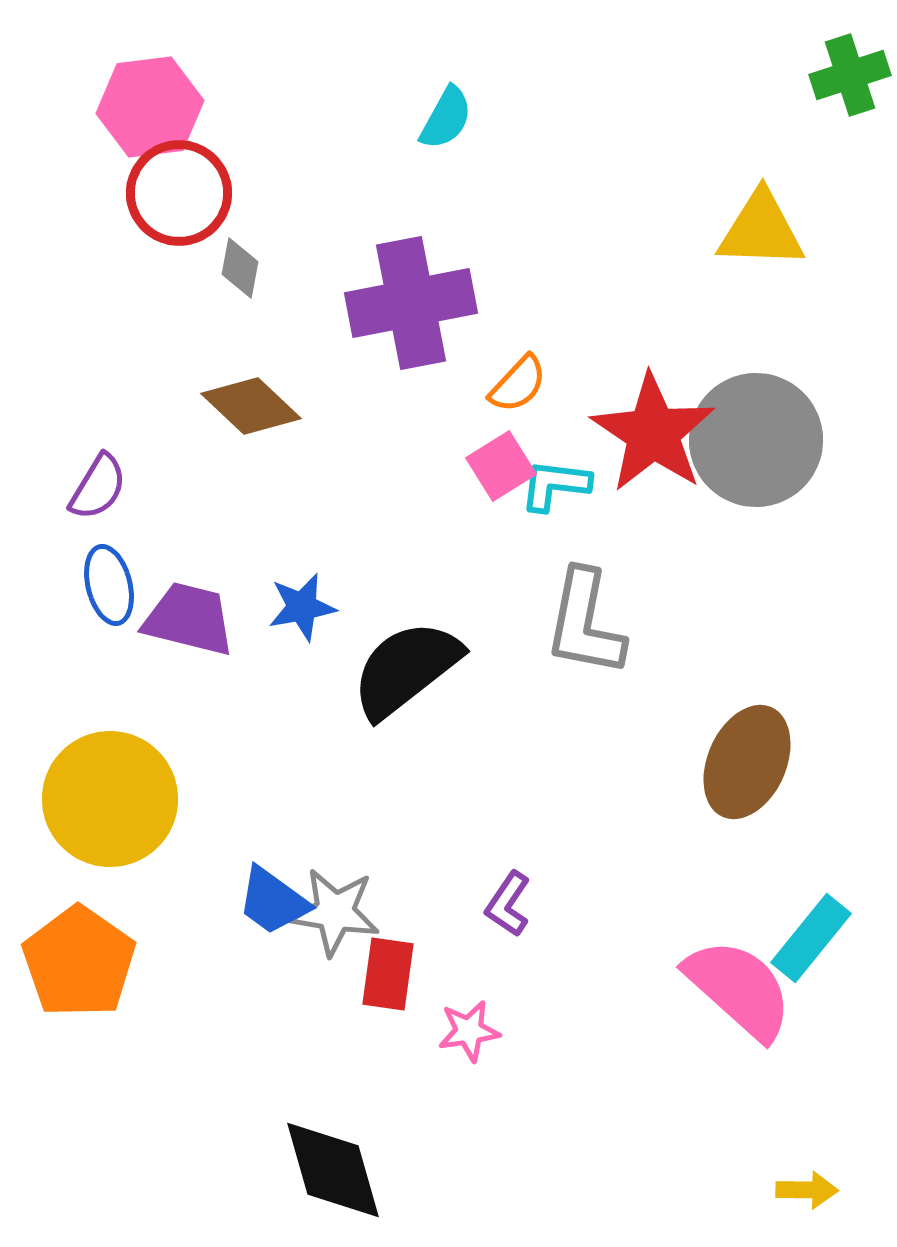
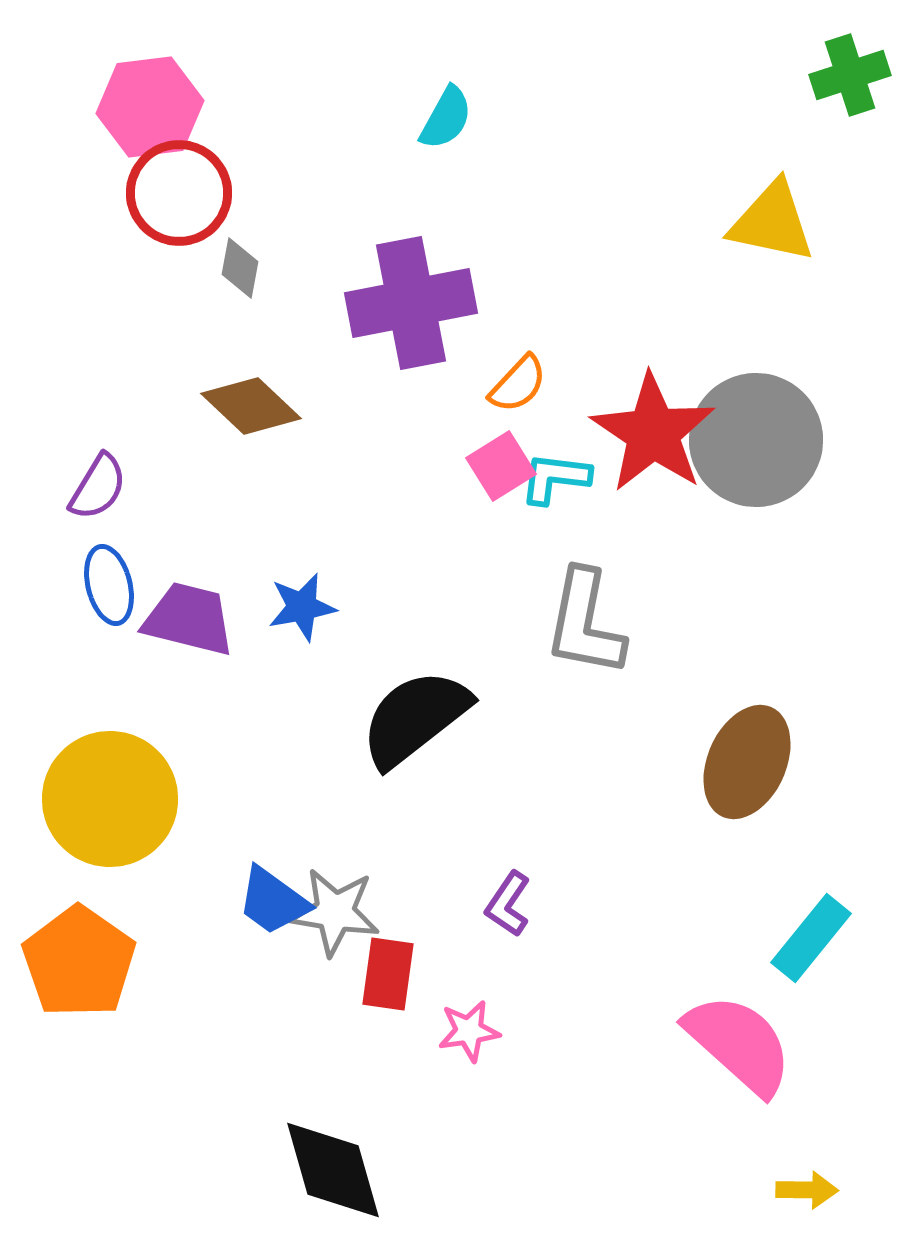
yellow triangle: moved 11 px right, 8 px up; rotated 10 degrees clockwise
cyan L-shape: moved 7 px up
black semicircle: moved 9 px right, 49 px down
pink semicircle: moved 55 px down
